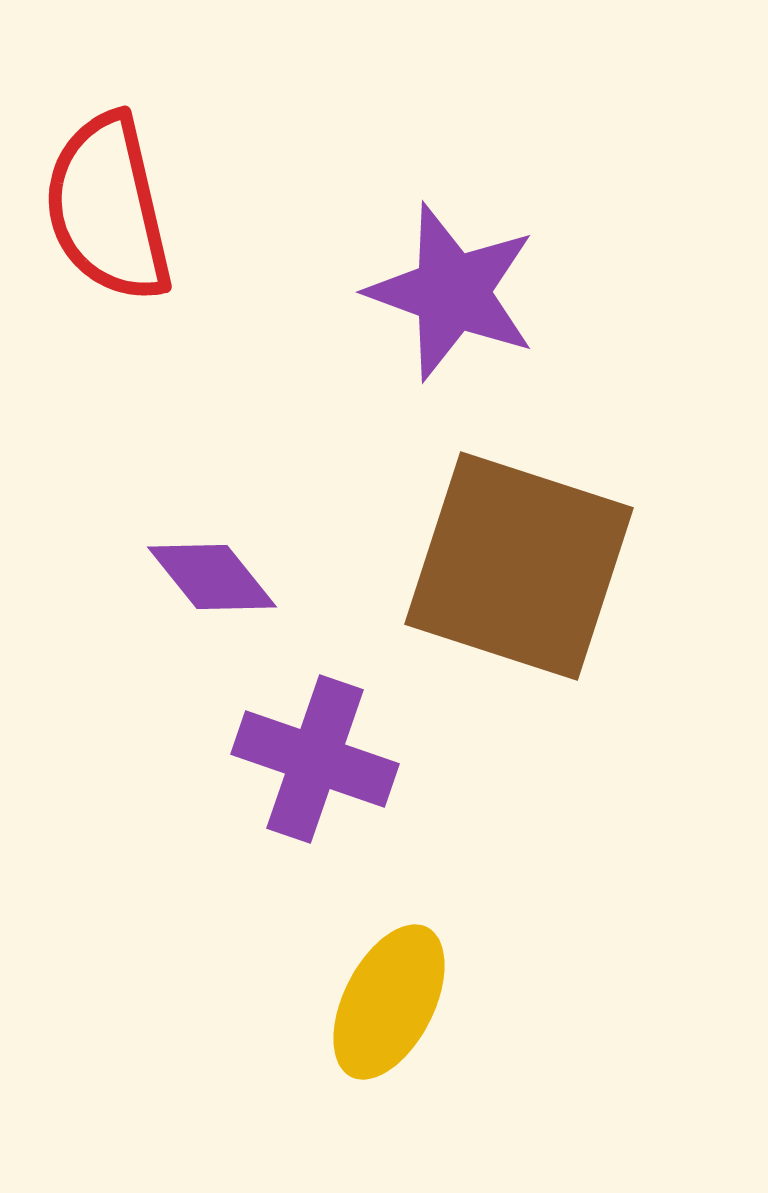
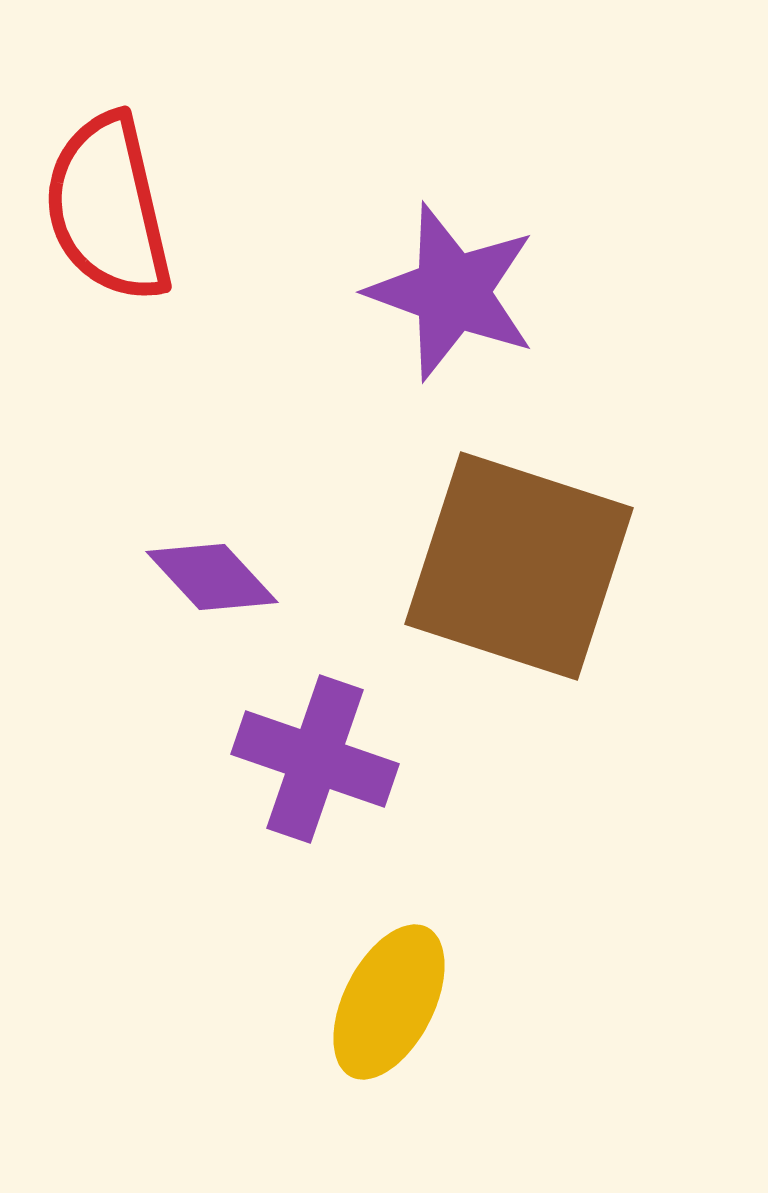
purple diamond: rotated 4 degrees counterclockwise
